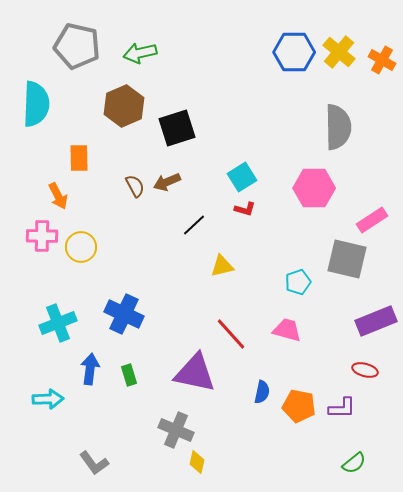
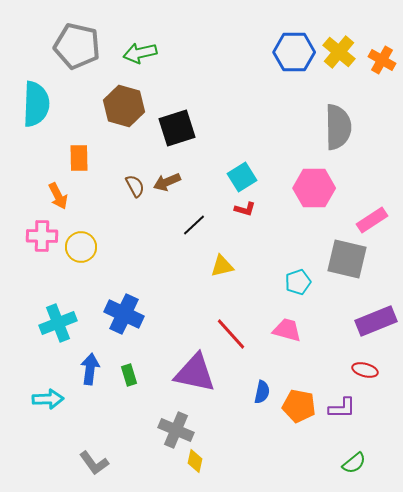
brown hexagon: rotated 21 degrees counterclockwise
yellow diamond: moved 2 px left, 1 px up
